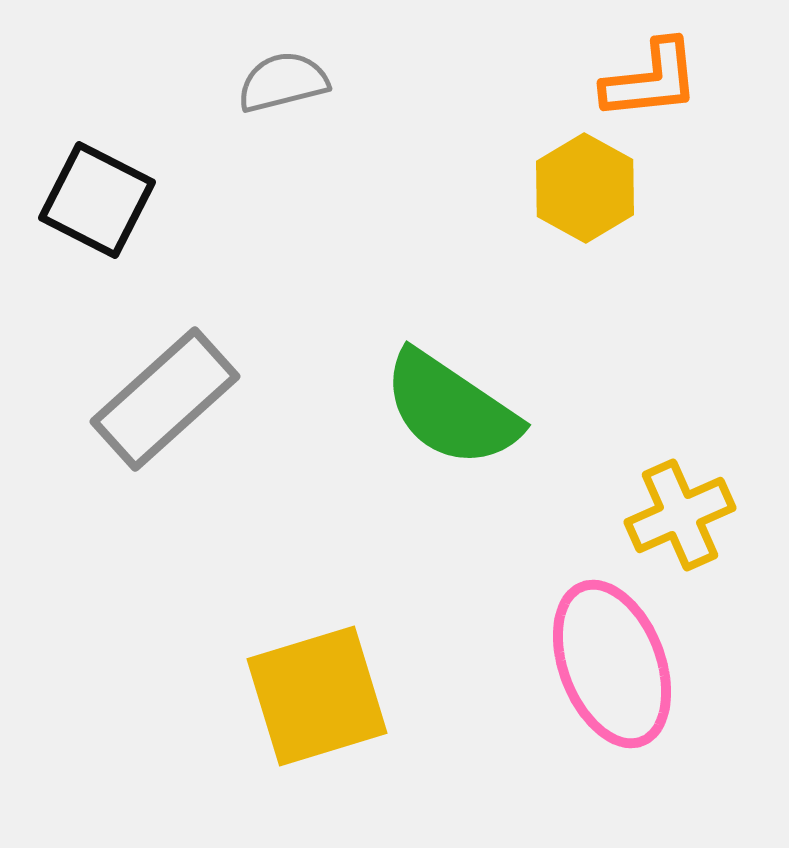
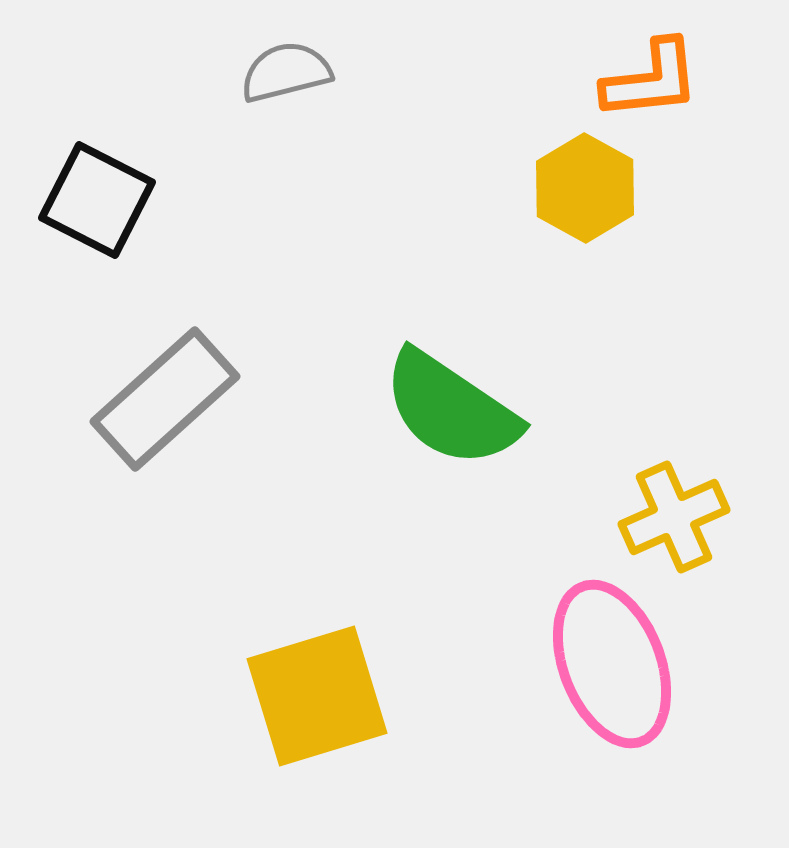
gray semicircle: moved 3 px right, 10 px up
yellow cross: moved 6 px left, 2 px down
